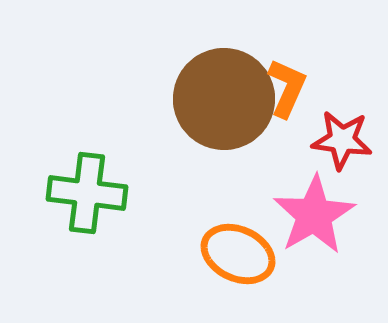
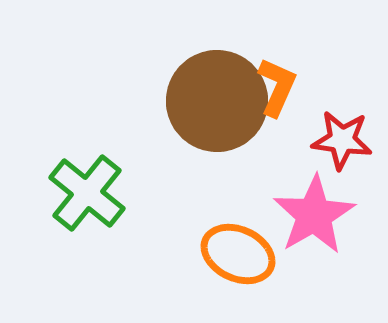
orange L-shape: moved 10 px left, 1 px up
brown circle: moved 7 px left, 2 px down
green cross: rotated 32 degrees clockwise
